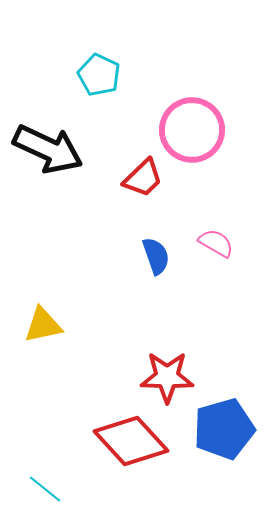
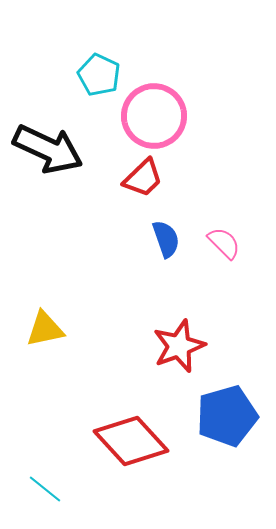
pink circle: moved 38 px left, 14 px up
pink semicircle: moved 8 px right; rotated 15 degrees clockwise
blue semicircle: moved 10 px right, 17 px up
yellow triangle: moved 2 px right, 4 px down
red star: moved 12 px right, 31 px up; rotated 22 degrees counterclockwise
blue pentagon: moved 3 px right, 13 px up
